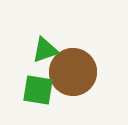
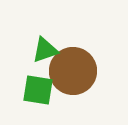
brown circle: moved 1 px up
